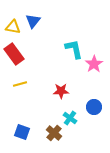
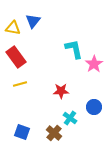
yellow triangle: moved 1 px down
red rectangle: moved 2 px right, 3 px down
